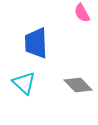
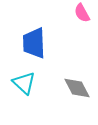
blue trapezoid: moved 2 px left
gray diamond: moved 1 px left, 3 px down; rotated 16 degrees clockwise
